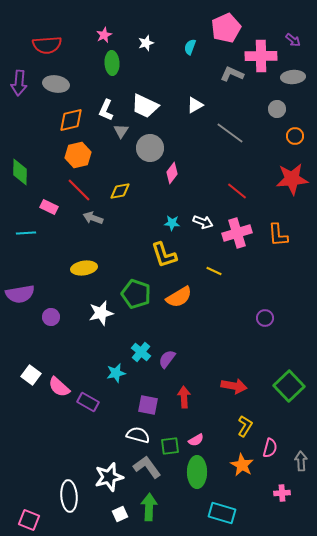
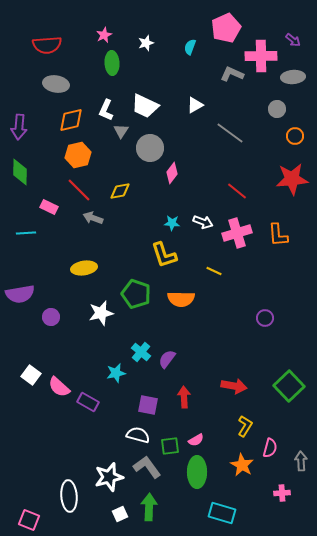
purple arrow at (19, 83): moved 44 px down
orange semicircle at (179, 297): moved 2 px right, 2 px down; rotated 32 degrees clockwise
